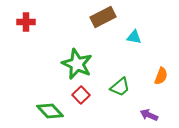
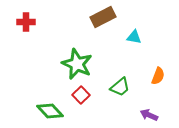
orange semicircle: moved 3 px left
